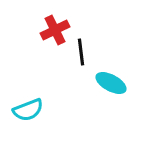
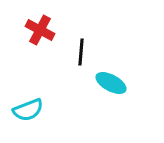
red cross: moved 15 px left; rotated 36 degrees counterclockwise
black line: rotated 12 degrees clockwise
